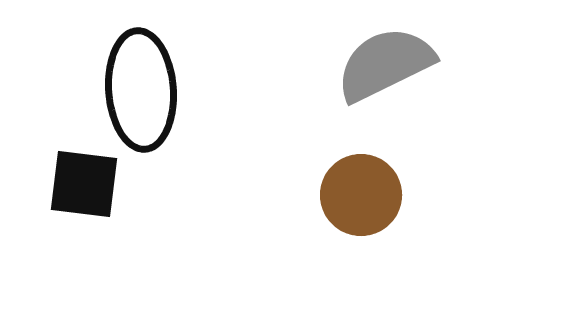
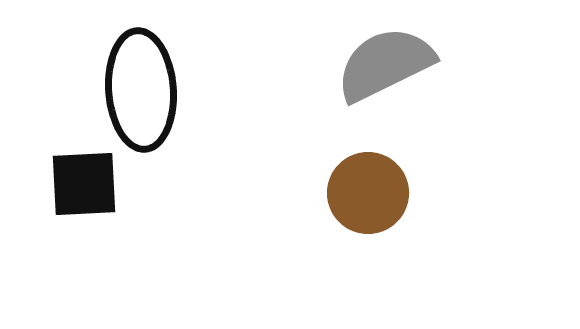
black square: rotated 10 degrees counterclockwise
brown circle: moved 7 px right, 2 px up
